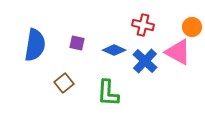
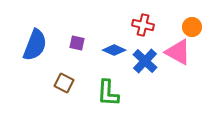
blue semicircle: rotated 12 degrees clockwise
brown square: rotated 24 degrees counterclockwise
